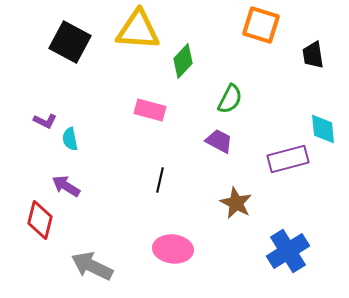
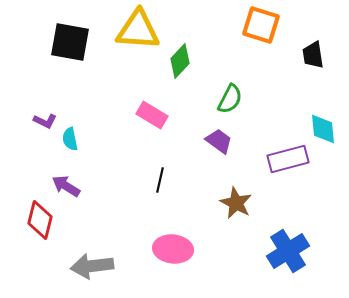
black square: rotated 18 degrees counterclockwise
green diamond: moved 3 px left
pink rectangle: moved 2 px right, 5 px down; rotated 16 degrees clockwise
purple trapezoid: rotated 8 degrees clockwise
gray arrow: rotated 33 degrees counterclockwise
